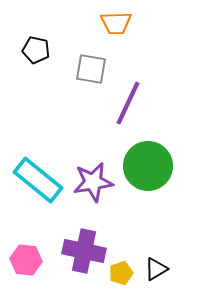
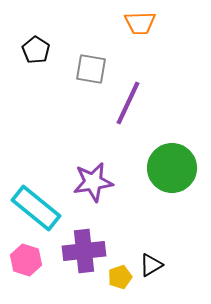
orange trapezoid: moved 24 px right
black pentagon: rotated 20 degrees clockwise
green circle: moved 24 px right, 2 px down
cyan rectangle: moved 2 px left, 28 px down
purple cross: rotated 18 degrees counterclockwise
pink hexagon: rotated 12 degrees clockwise
black triangle: moved 5 px left, 4 px up
yellow pentagon: moved 1 px left, 4 px down
